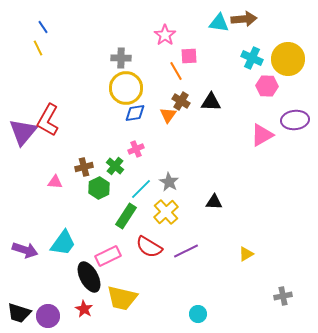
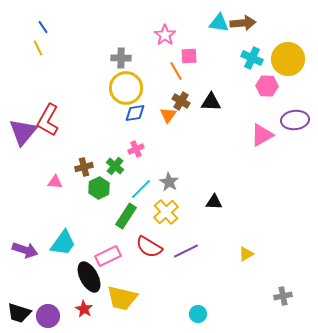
brown arrow at (244, 19): moved 1 px left, 4 px down
